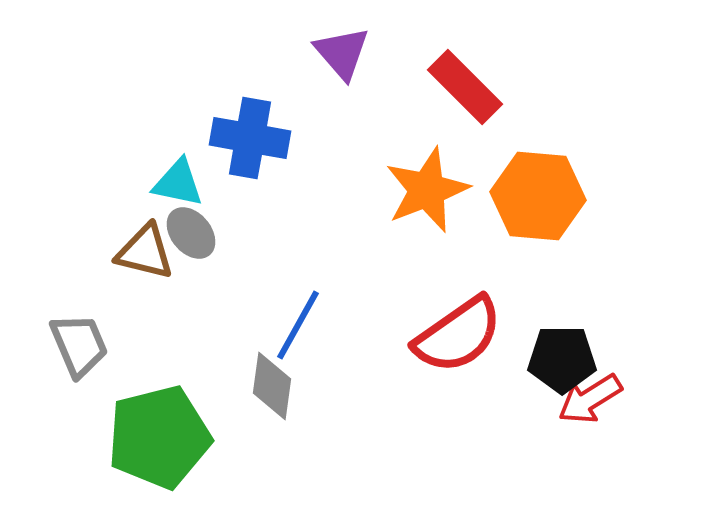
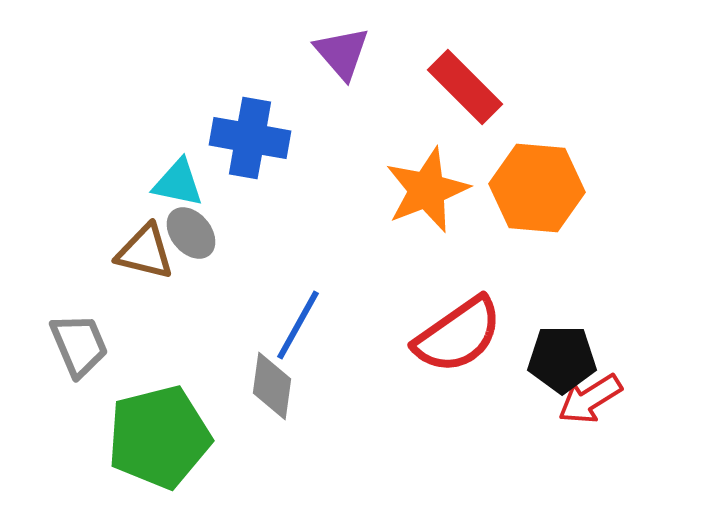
orange hexagon: moved 1 px left, 8 px up
